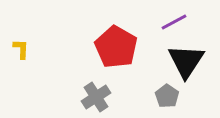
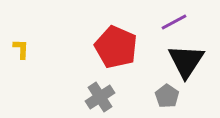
red pentagon: rotated 6 degrees counterclockwise
gray cross: moved 4 px right
